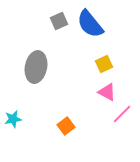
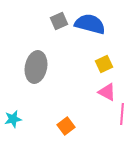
blue semicircle: rotated 144 degrees clockwise
pink line: rotated 40 degrees counterclockwise
